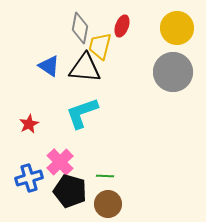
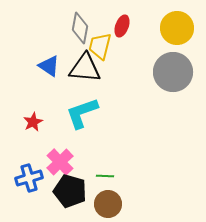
red star: moved 4 px right, 2 px up
